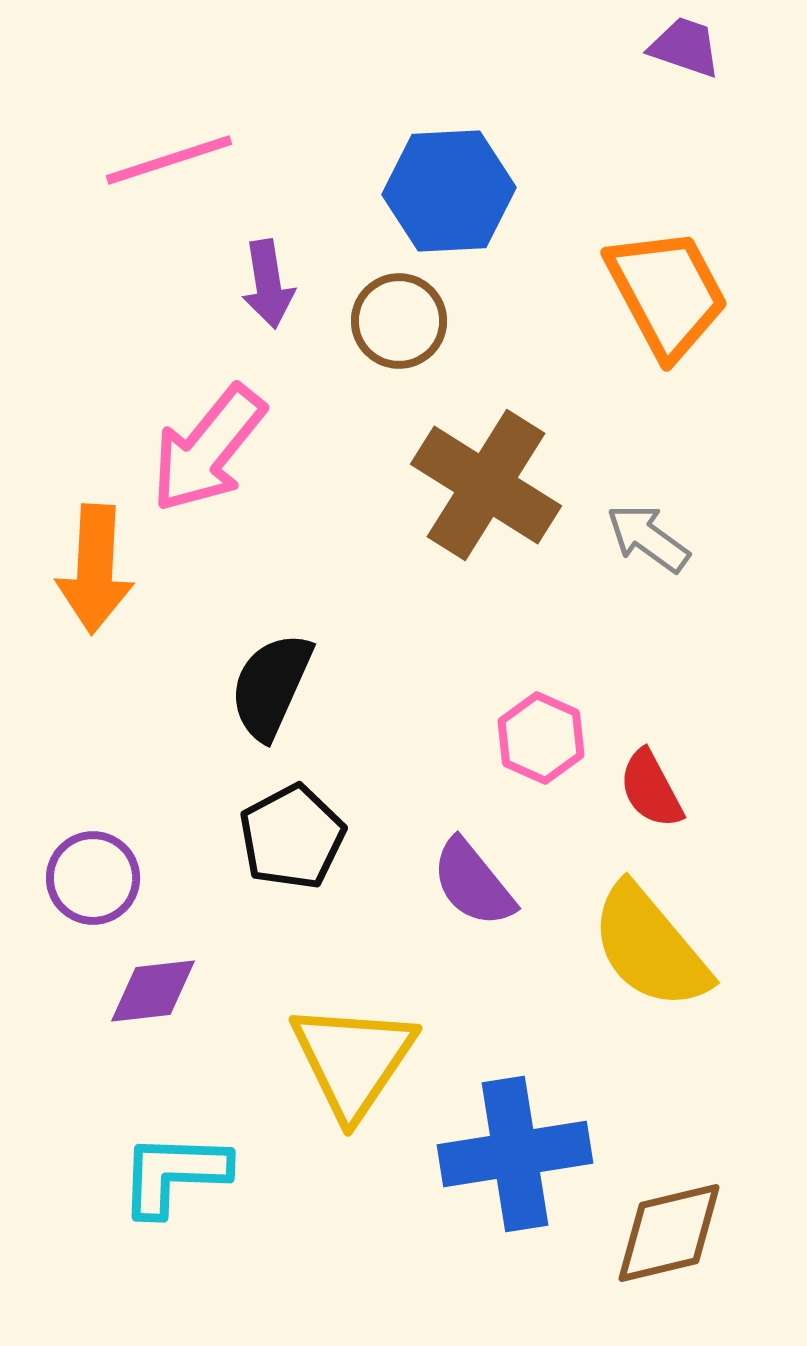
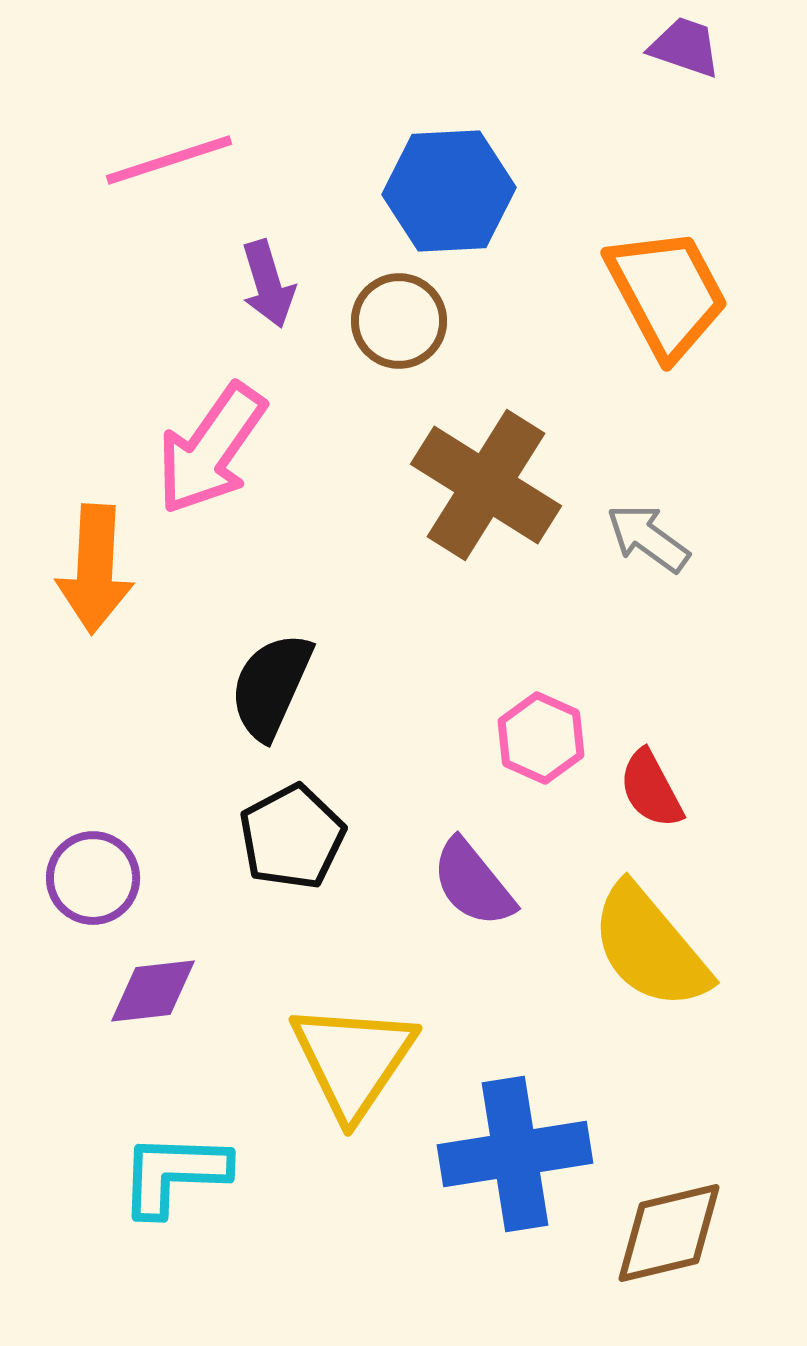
purple arrow: rotated 8 degrees counterclockwise
pink arrow: moved 3 px right; rotated 4 degrees counterclockwise
